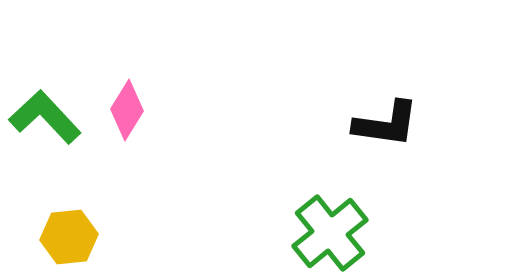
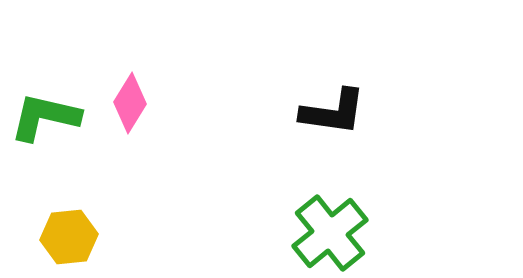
pink diamond: moved 3 px right, 7 px up
green L-shape: rotated 34 degrees counterclockwise
black L-shape: moved 53 px left, 12 px up
